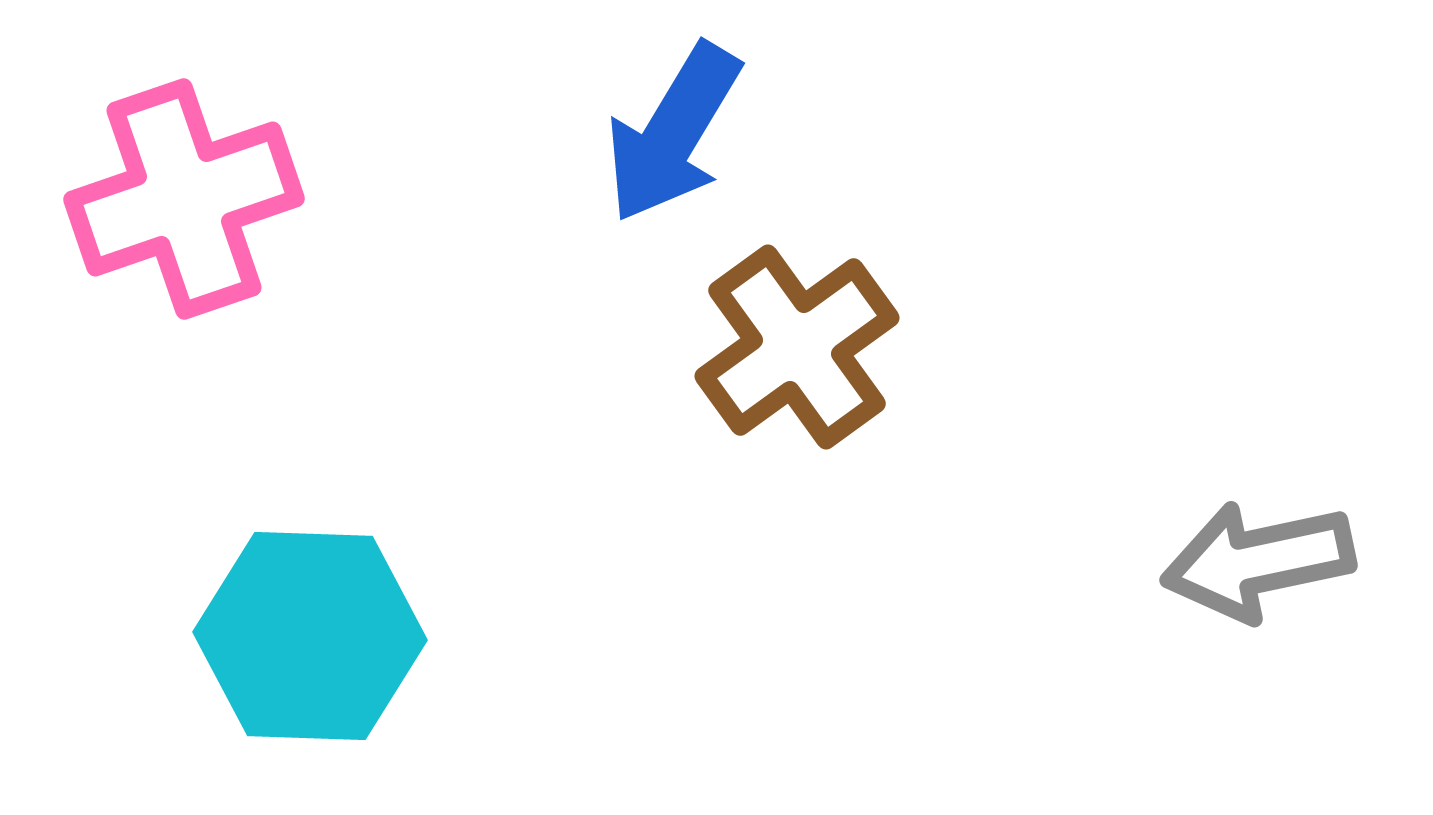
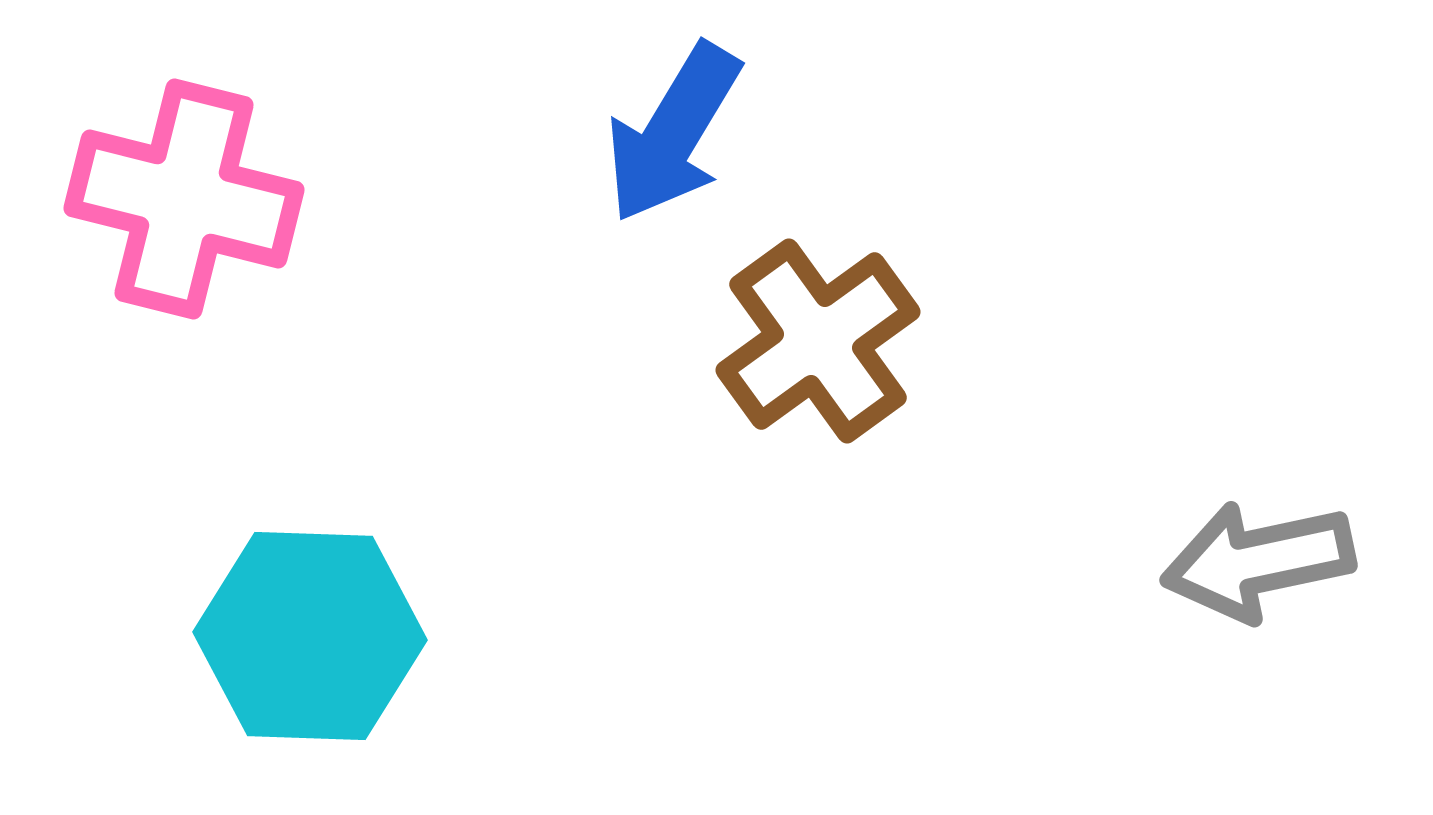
pink cross: rotated 33 degrees clockwise
brown cross: moved 21 px right, 6 px up
